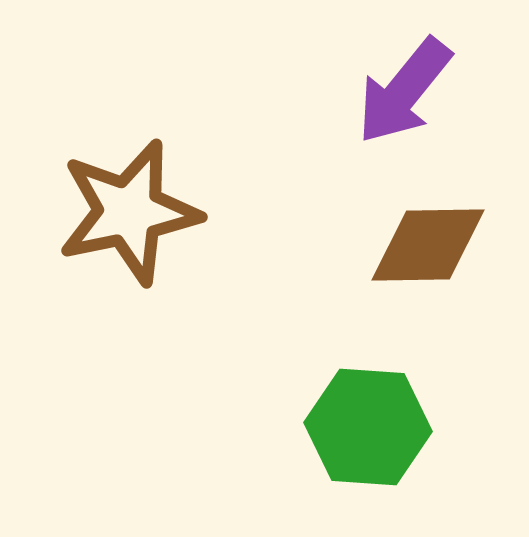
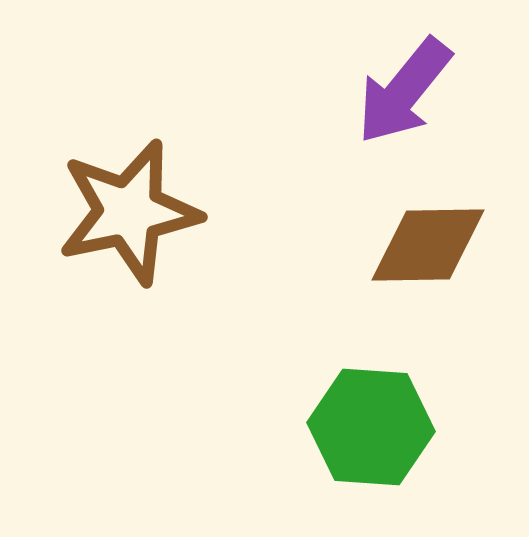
green hexagon: moved 3 px right
